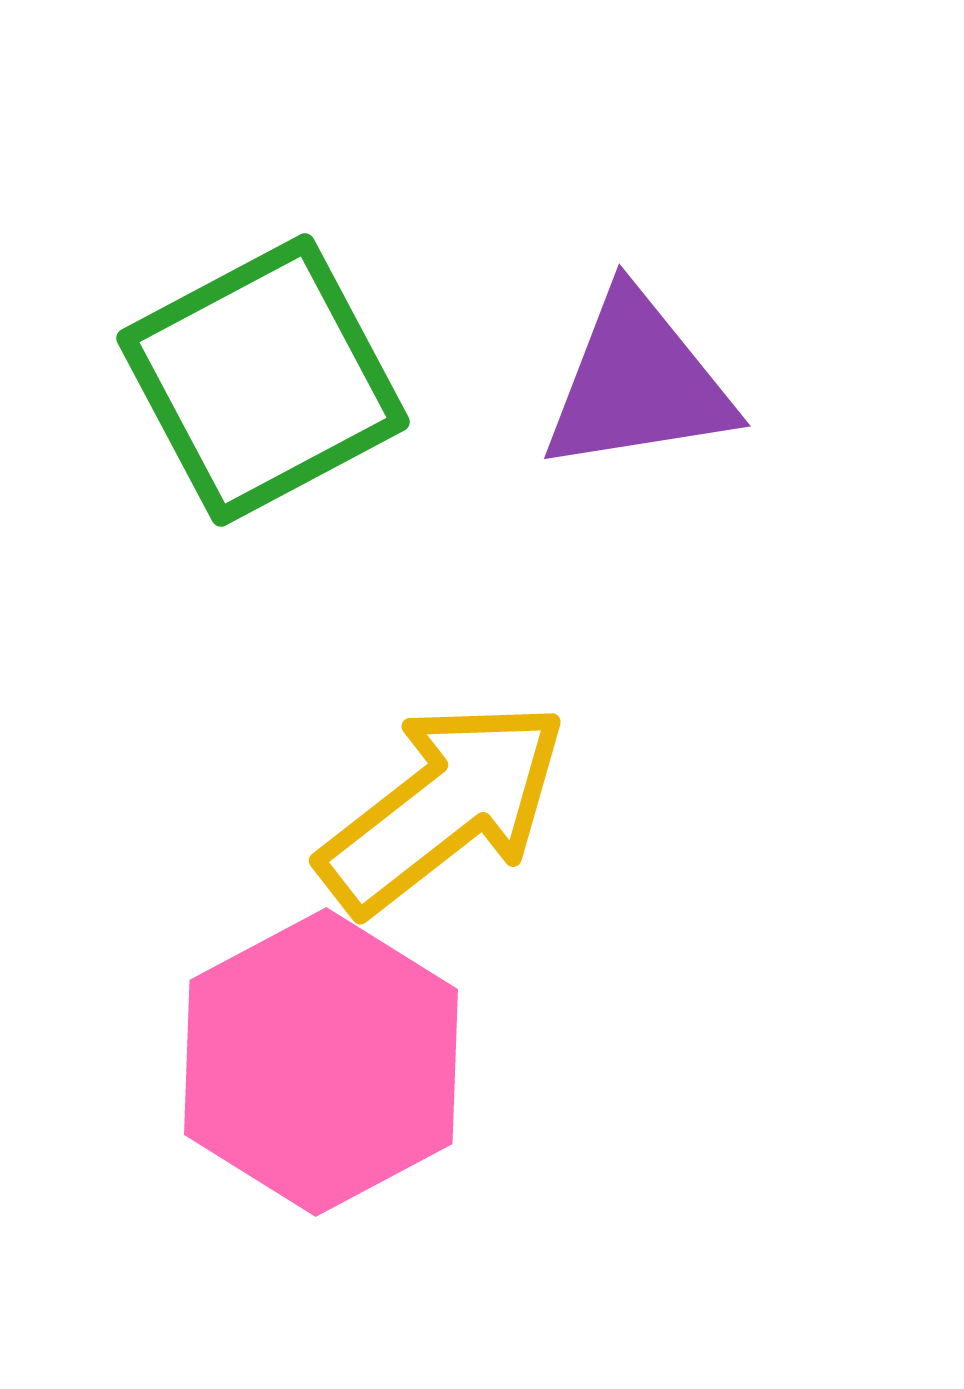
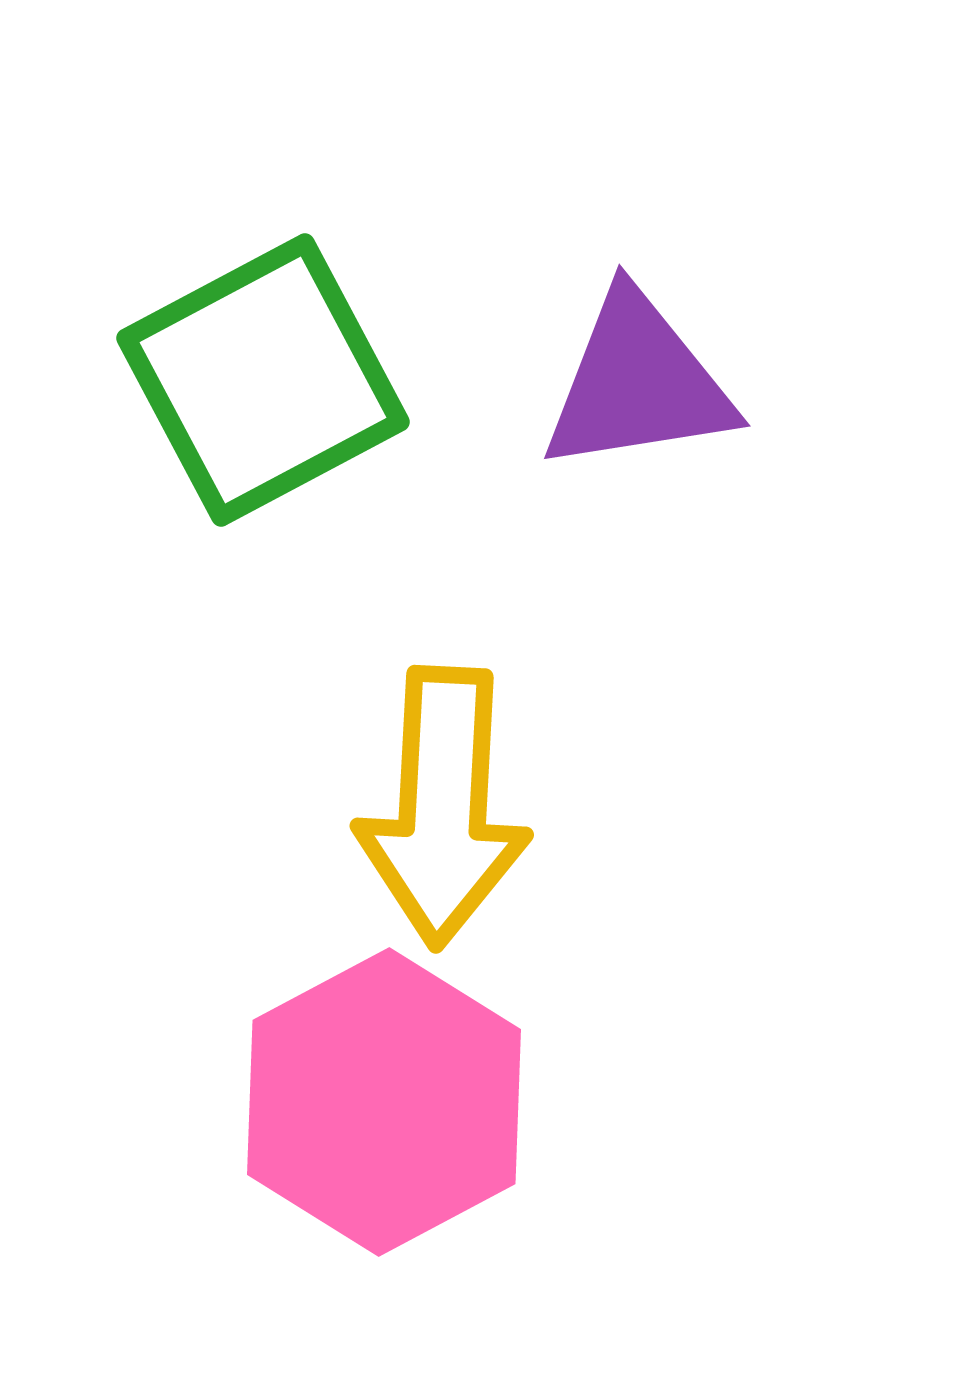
yellow arrow: rotated 131 degrees clockwise
pink hexagon: moved 63 px right, 40 px down
